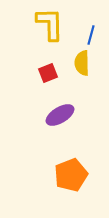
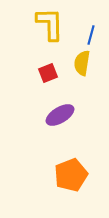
yellow semicircle: rotated 10 degrees clockwise
